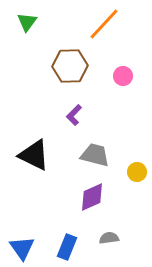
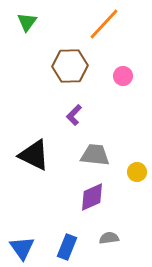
gray trapezoid: rotated 8 degrees counterclockwise
